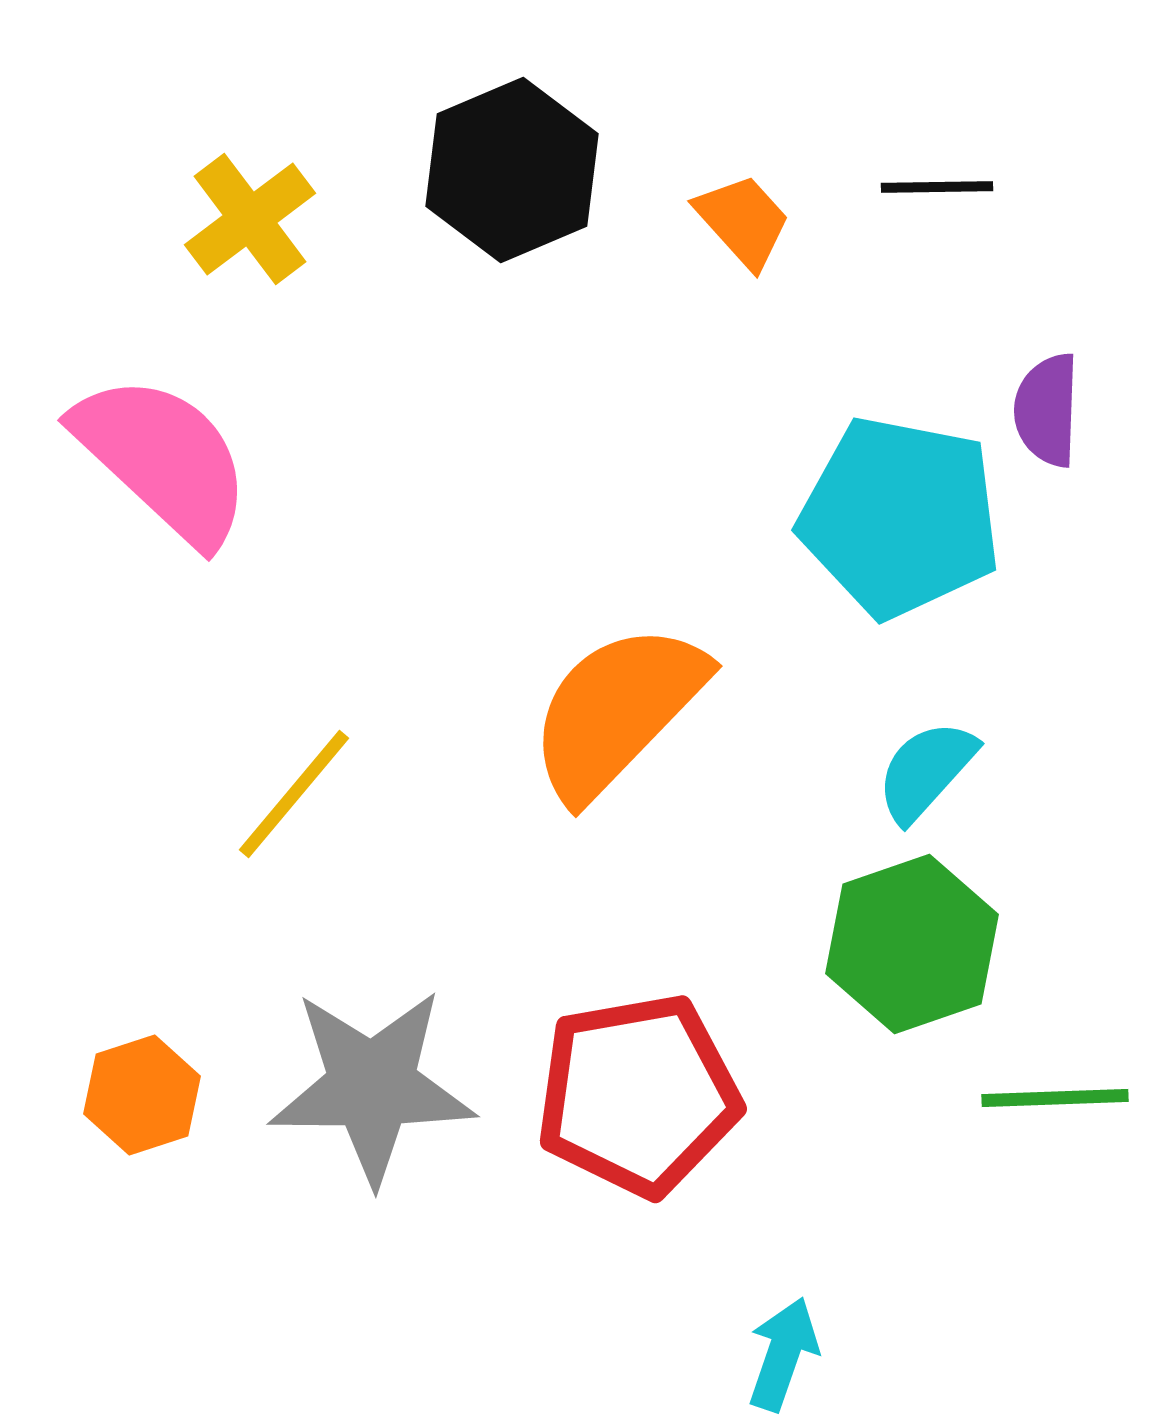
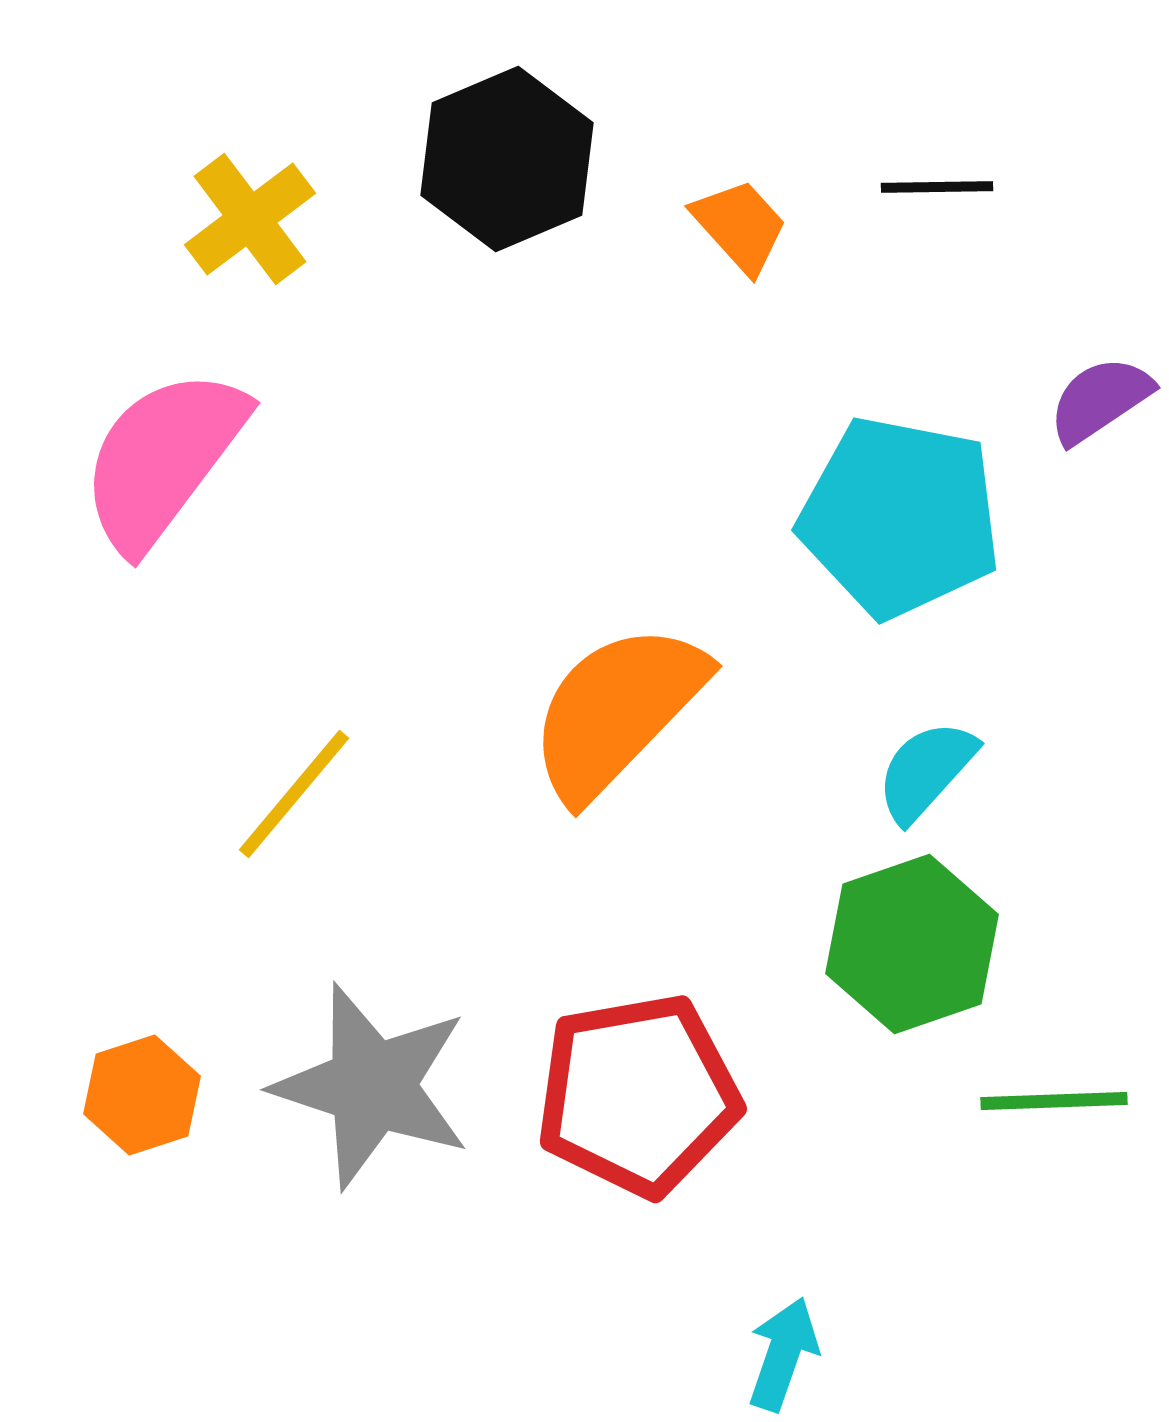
black hexagon: moved 5 px left, 11 px up
orange trapezoid: moved 3 px left, 5 px down
purple semicircle: moved 53 px right, 10 px up; rotated 54 degrees clockwise
pink semicircle: rotated 96 degrees counterclockwise
gray star: rotated 18 degrees clockwise
green line: moved 1 px left, 3 px down
